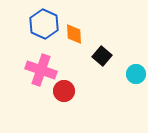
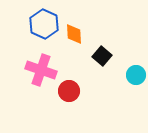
cyan circle: moved 1 px down
red circle: moved 5 px right
